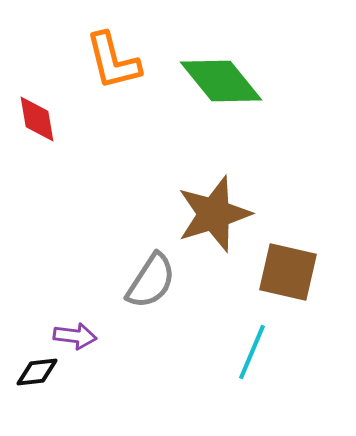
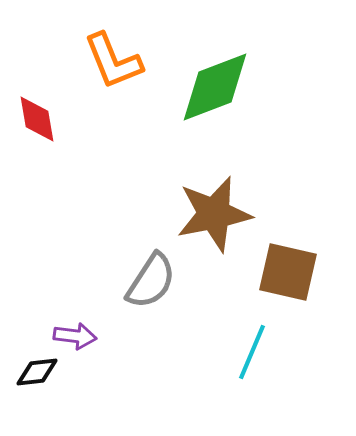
orange L-shape: rotated 8 degrees counterclockwise
green diamond: moved 6 px left, 6 px down; rotated 72 degrees counterclockwise
brown star: rotated 6 degrees clockwise
